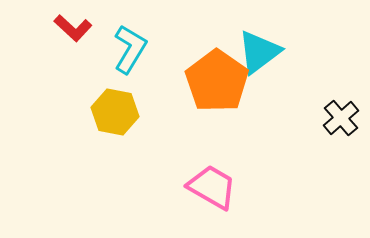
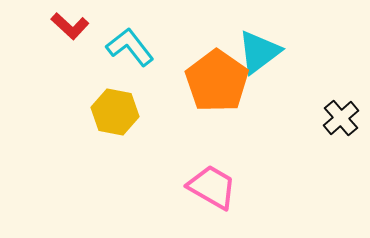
red L-shape: moved 3 px left, 2 px up
cyan L-shape: moved 2 px up; rotated 69 degrees counterclockwise
